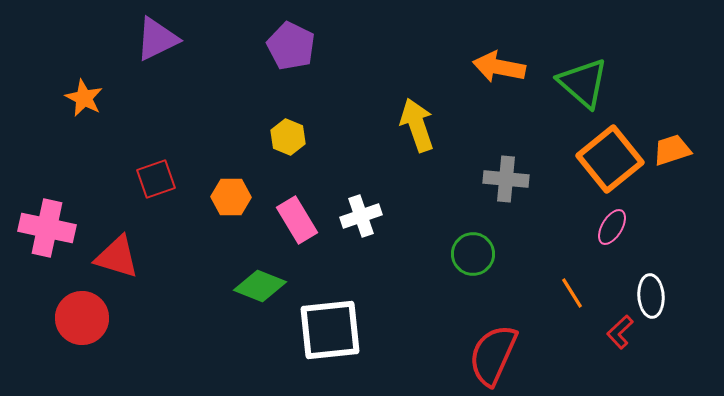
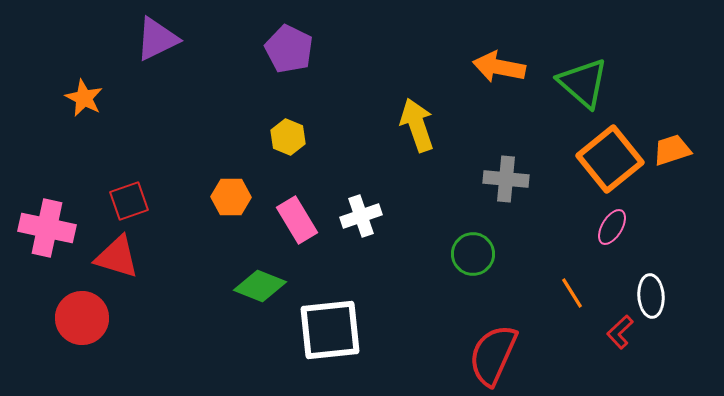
purple pentagon: moved 2 px left, 3 px down
red square: moved 27 px left, 22 px down
